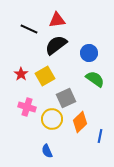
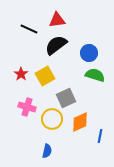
green semicircle: moved 4 px up; rotated 18 degrees counterclockwise
orange diamond: rotated 20 degrees clockwise
blue semicircle: rotated 144 degrees counterclockwise
